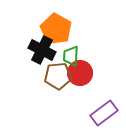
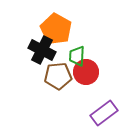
green trapezoid: moved 6 px right
red circle: moved 6 px right, 1 px up
